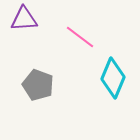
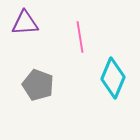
purple triangle: moved 1 px right, 4 px down
pink line: rotated 44 degrees clockwise
